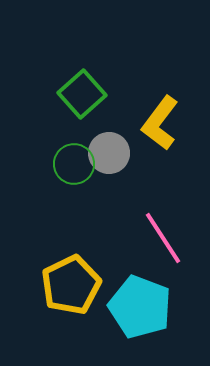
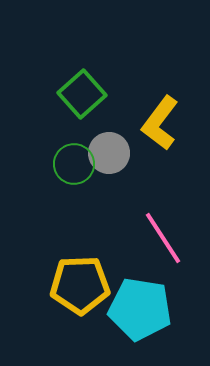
yellow pentagon: moved 9 px right; rotated 24 degrees clockwise
cyan pentagon: moved 2 px down; rotated 12 degrees counterclockwise
